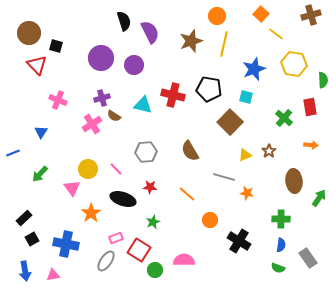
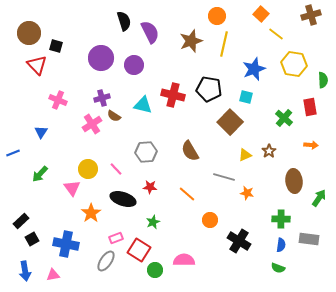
black rectangle at (24, 218): moved 3 px left, 3 px down
gray rectangle at (308, 258): moved 1 px right, 19 px up; rotated 48 degrees counterclockwise
